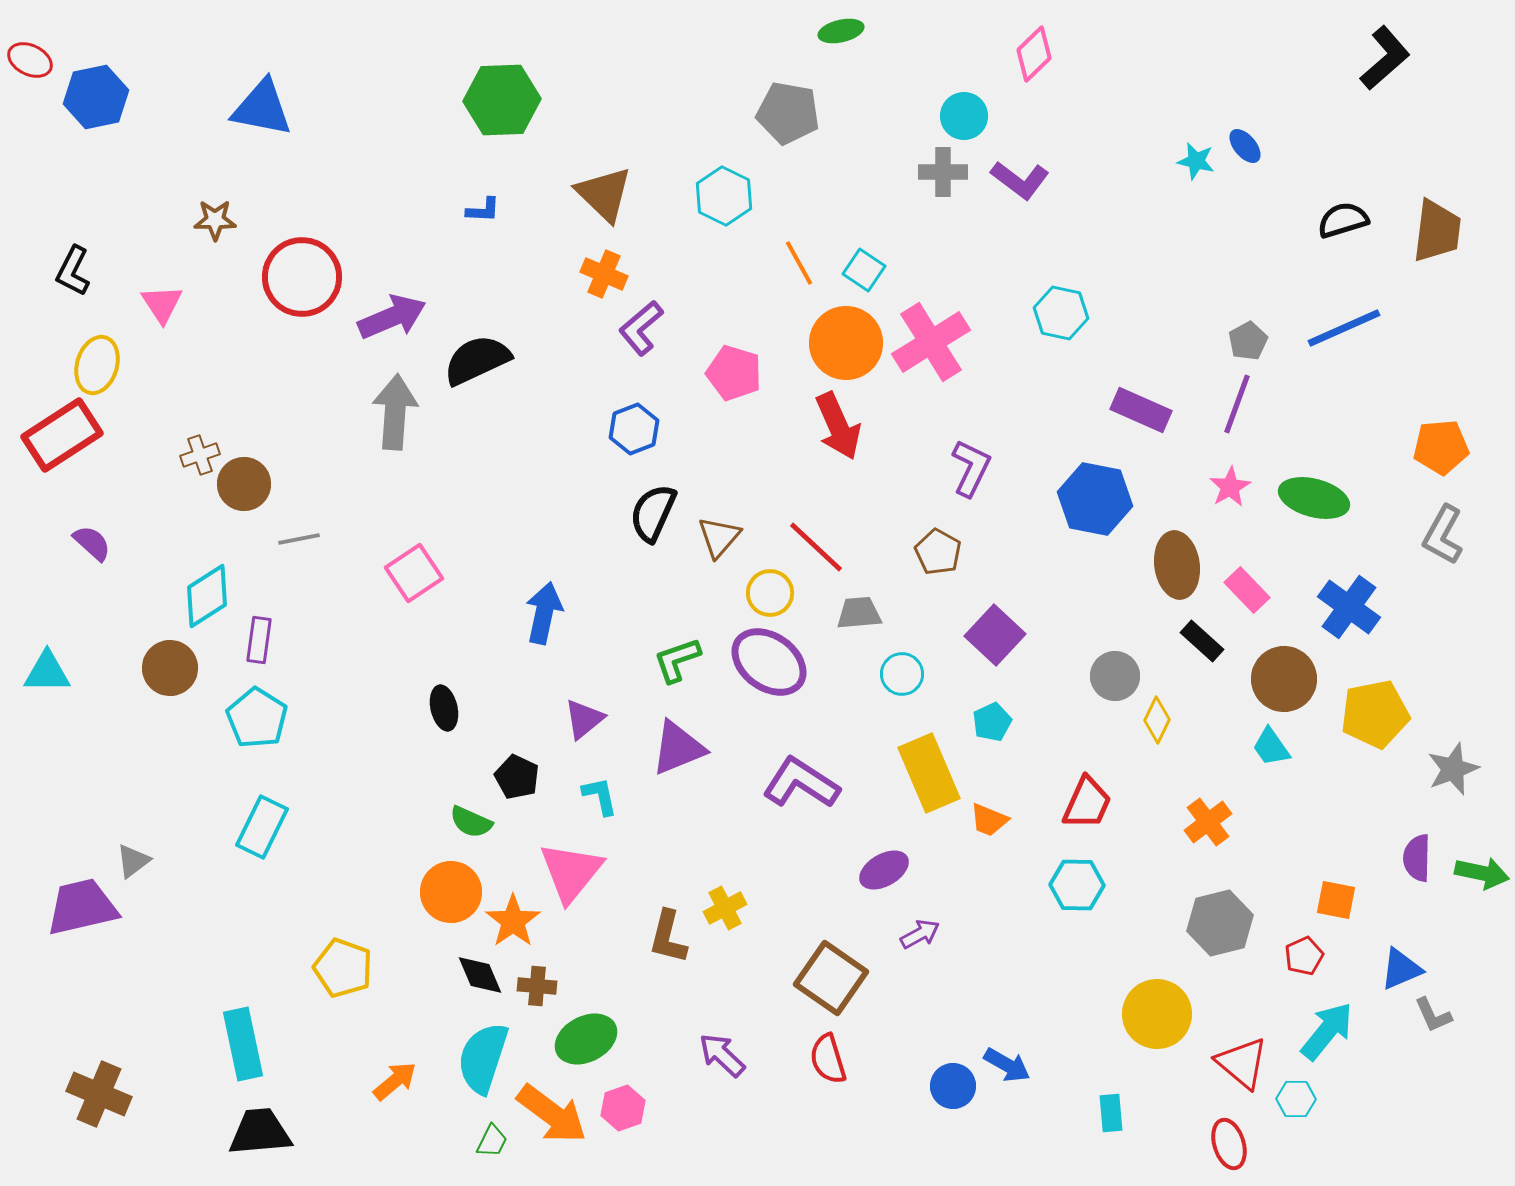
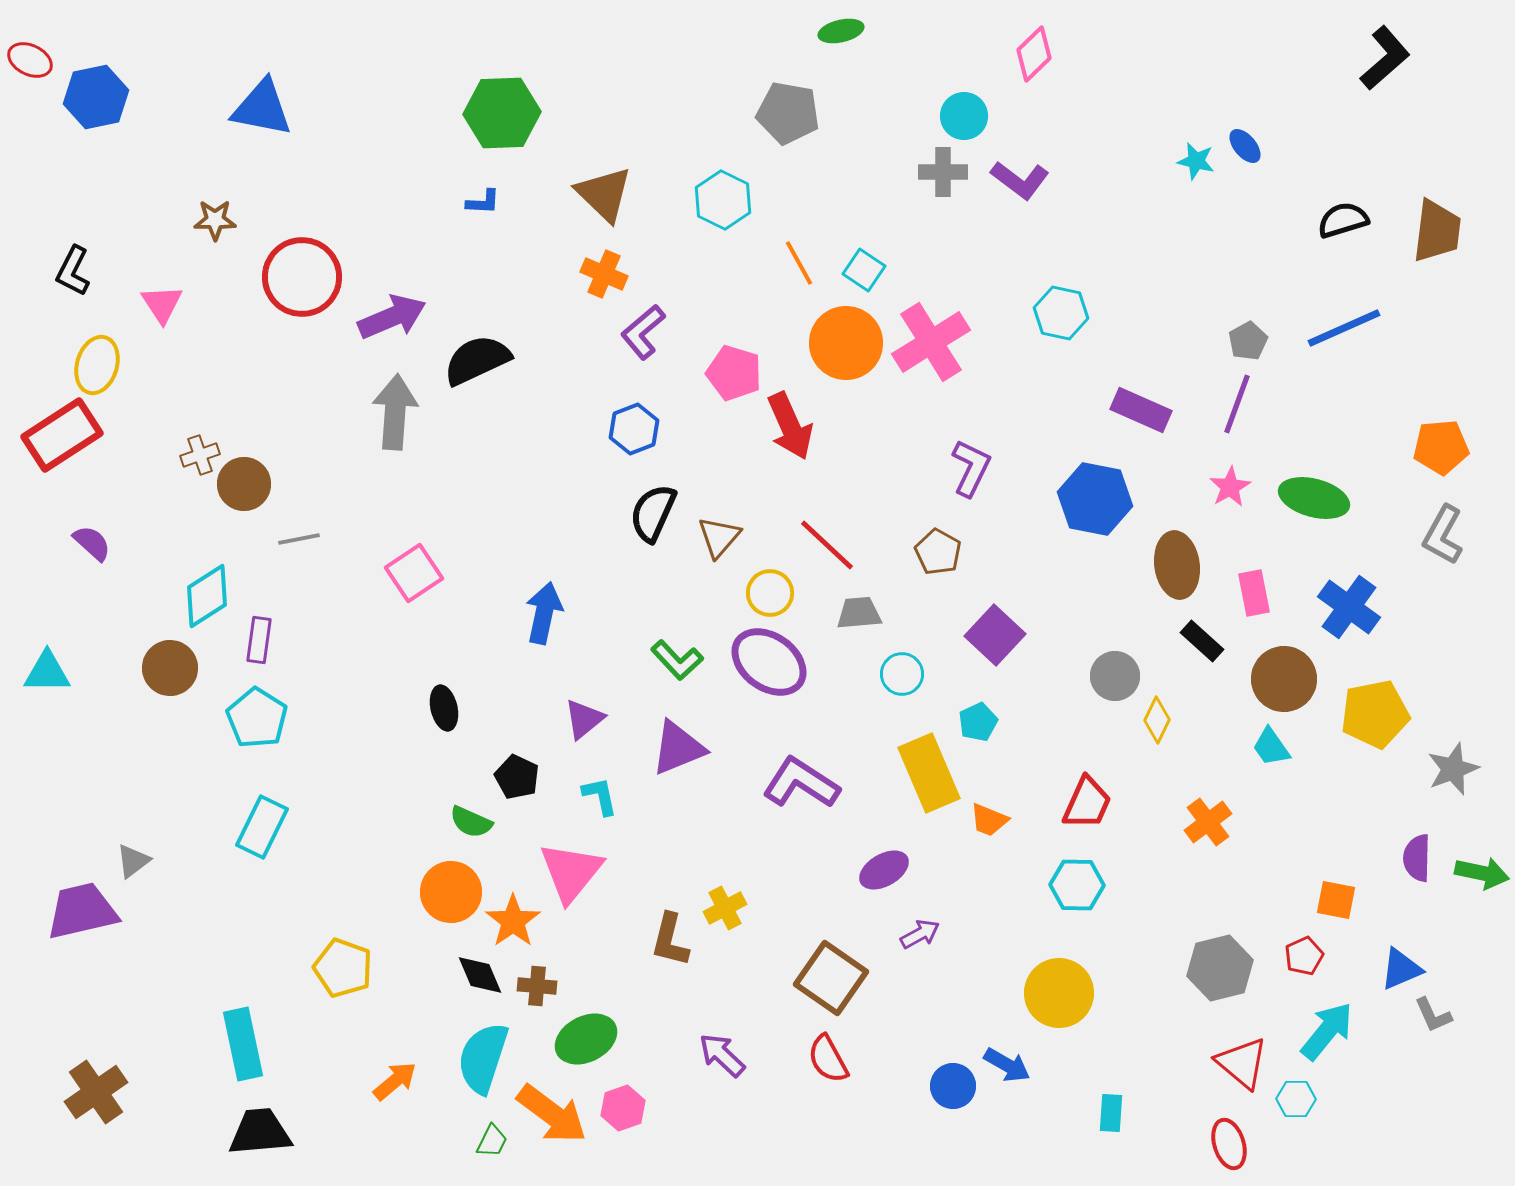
green hexagon at (502, 100): moved 13 px down
cyan hexagon at (724, 196): moved 1 px left, 4 px down
blue L-shape at (483, 210): moved 8 px up
purple L-shape at (641, 328): moved 2 px right, 4 px down
red arrow at (838, 426): moved 48 px left
red line at (816, 547): moved 11 px right, 2 px up
pink rectangle at (1247, 590): moved 7 px right, 3 px down; rotated 33 degrees clockwise
green L-shape at (677, 660): rotated 114 degrees counterclockwise
cyan pentagon at (992, 722): moved 14 px left
purple trapezoid at (82, 907): moved 4 px down
gray hexagon at (1220, 923): moved 45 px down
brown L-shape at (668, 937): moved 2 px right, 3 px down
yellow circle at (1157, 1014): moved 98 px left, 21 px up
red semicircle at (828, 1059): rotated 12 degrees counterclockwise
brown cross at (99, 1094): moved 3 px left, 2 px up; rotated 32 degrees clockwise
cyan rectangle at (1111, 1113): rotated 9 degrees clockwise
